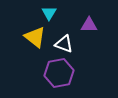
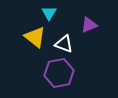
purple triangle: rotated 24 degrees counterclockwise
